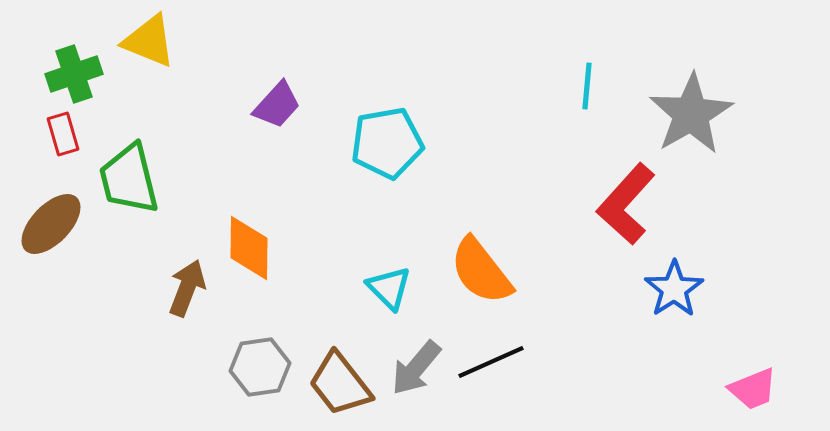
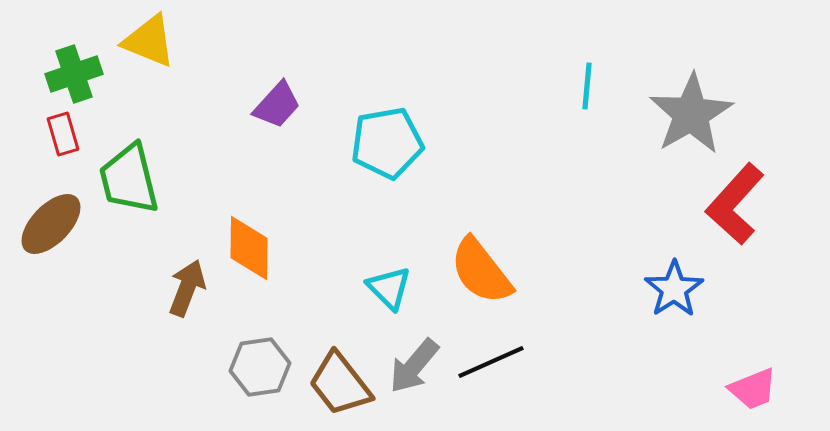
red L-shape: moved 109 px right
gray arrow: moved 2 px left, 2 px up
